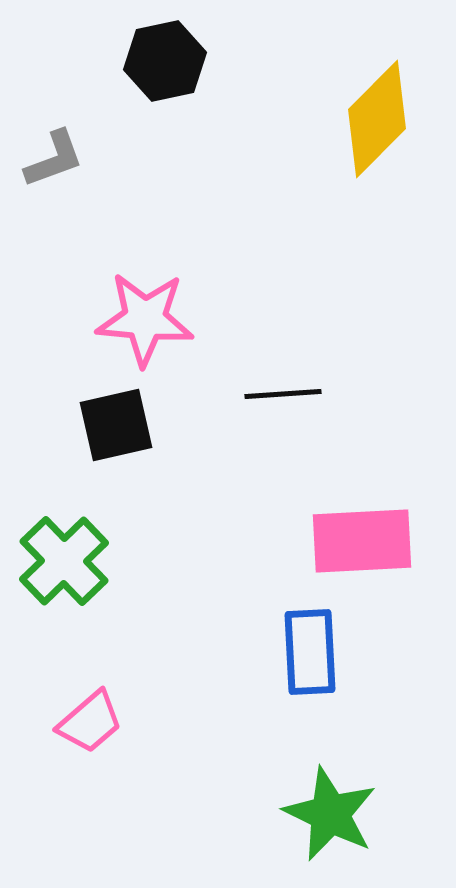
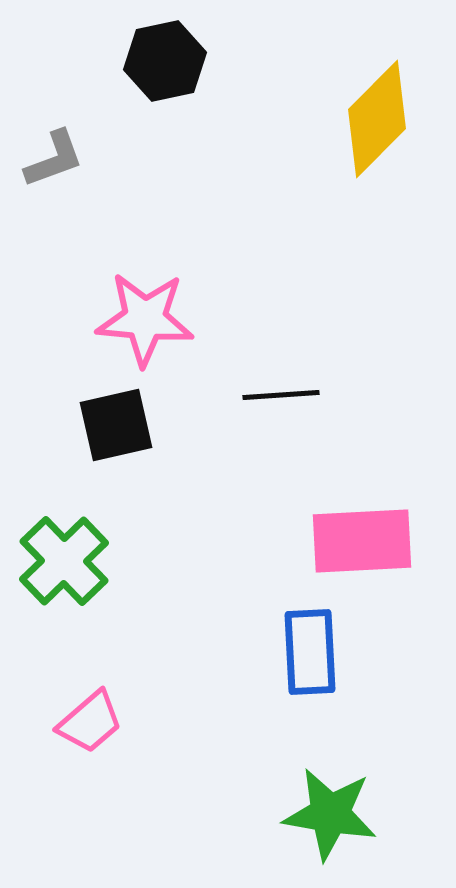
black line: moved 2 px left, 1 px down
green star: rotated 16 degrees counterclockwise
